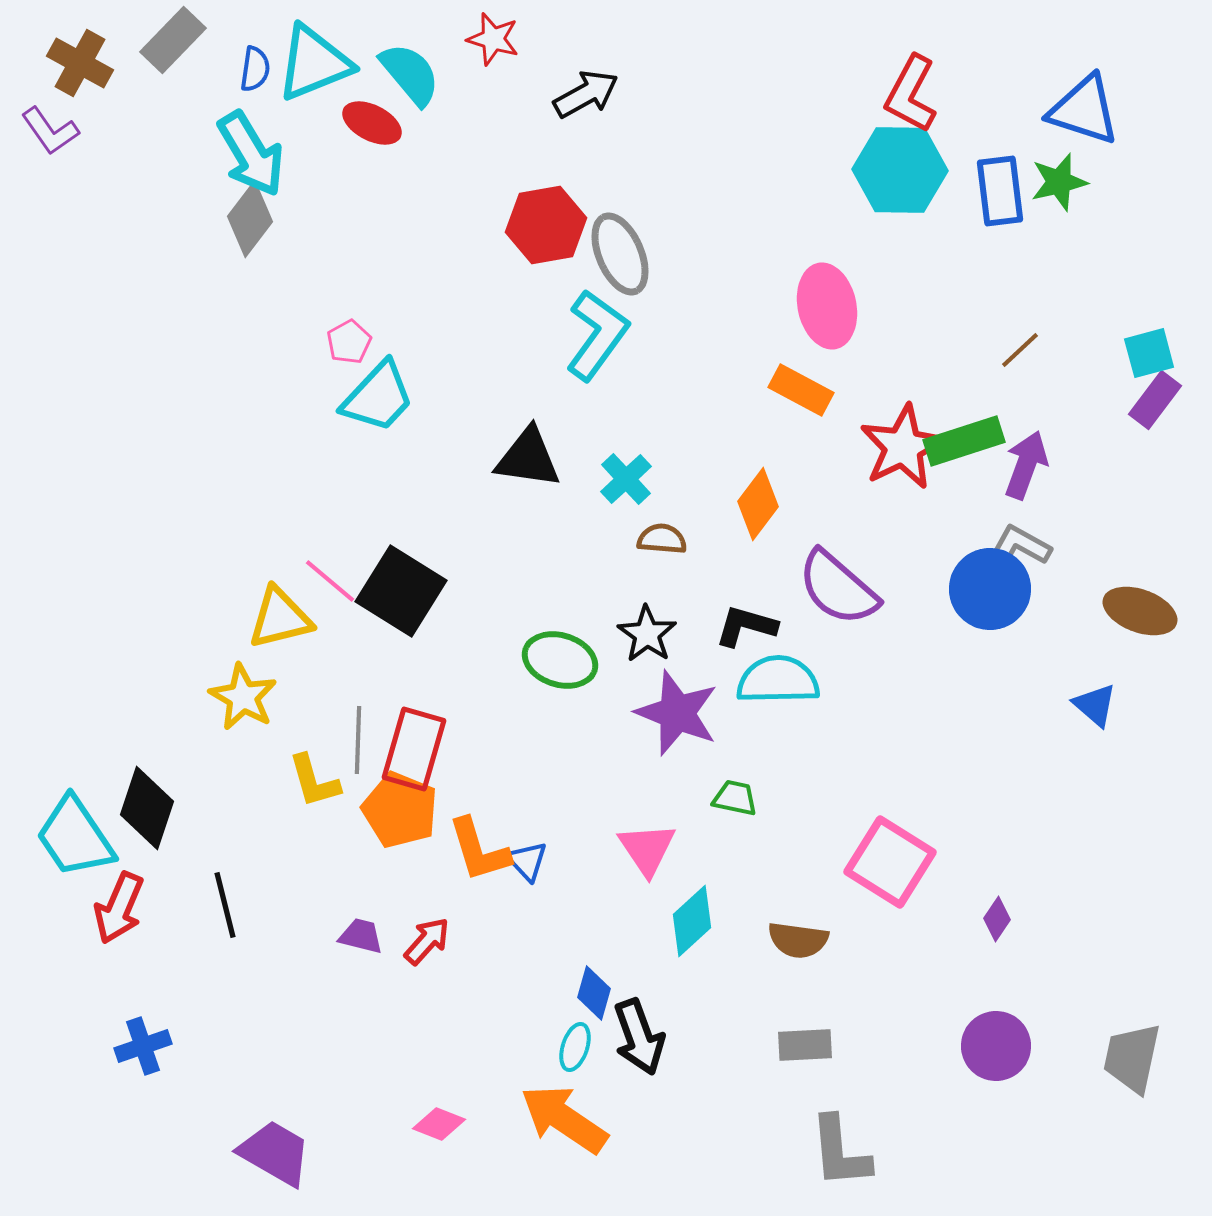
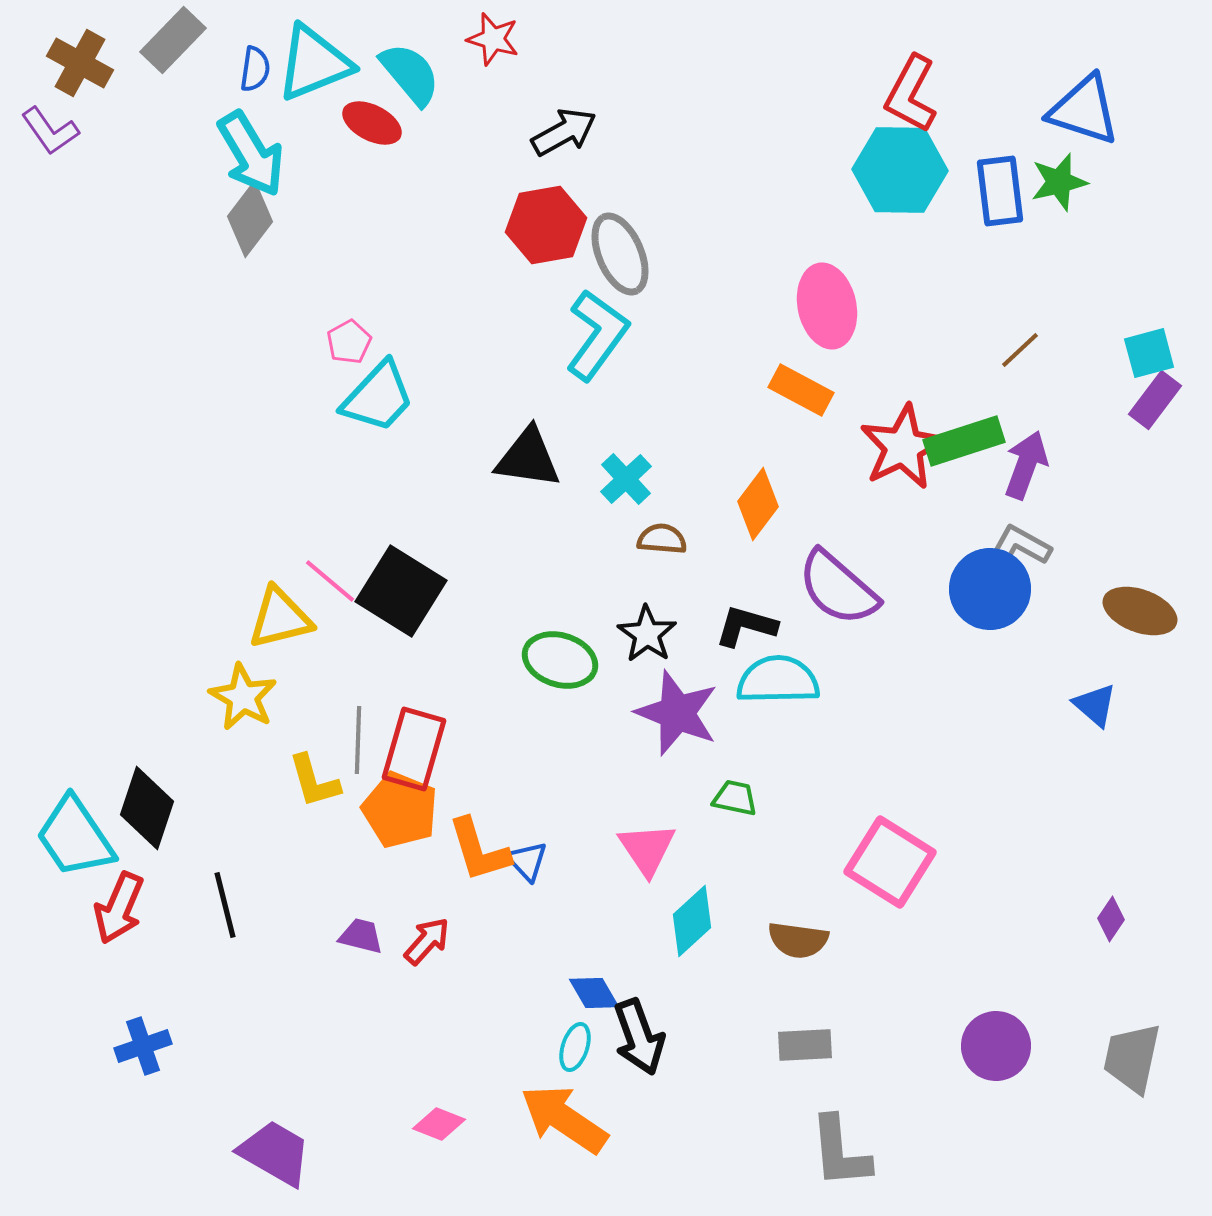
black arrow at (586, 94): moved 22 px left, 38 px down
purple diamond at (997, 919): moved 114 px right
blue diamond at (594, 993): rotated 46 degrees counterclockwise
